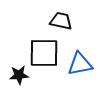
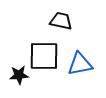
black square: moved 3 px down
